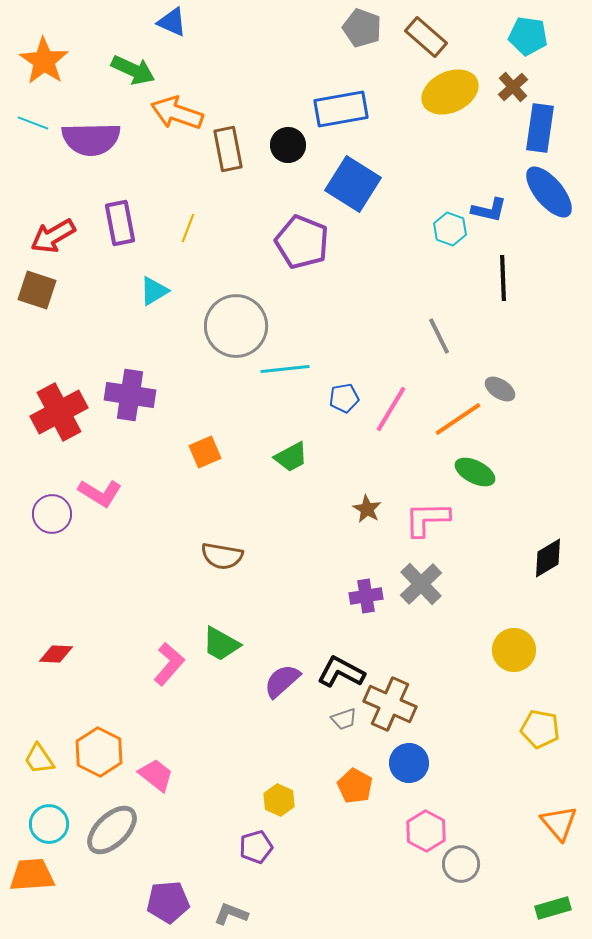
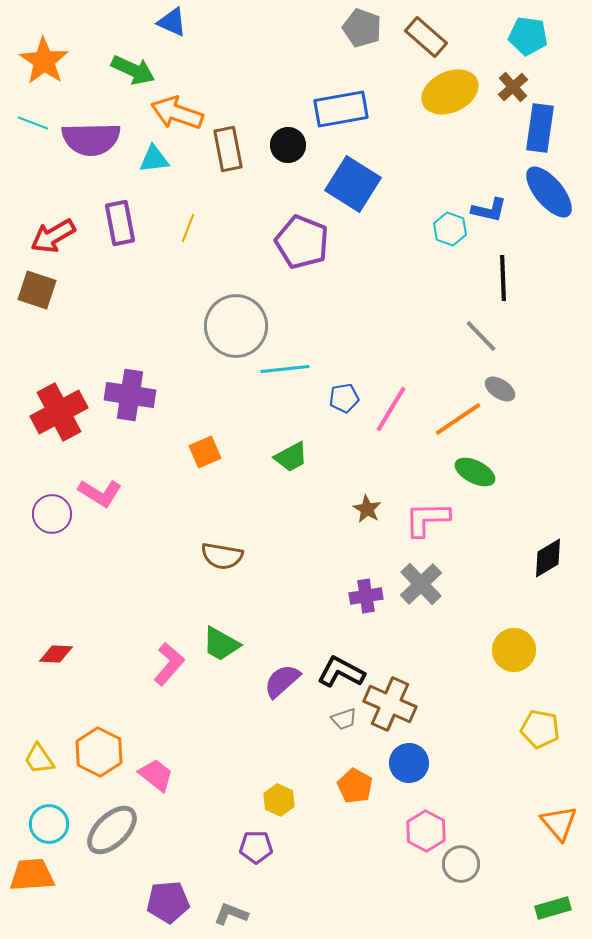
cyan triangle at (154, 291): moved 132 px up; rotated 24 degrees clockwise
gray line at (439, 336): moved 42 px right; rotated 18 degrees counterclockwise
purple pentagon at (256, 847): rotated 16 degrees clockwise
